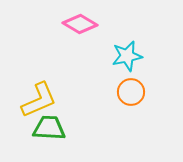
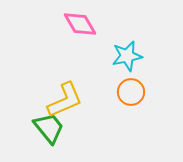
pink diamond: rotated 28 degrees clockwise
yellow L-shape: moved 26 px right
green trapezoid: rotated 48 degrees clockwise
